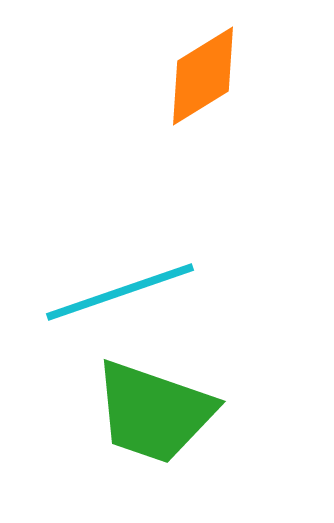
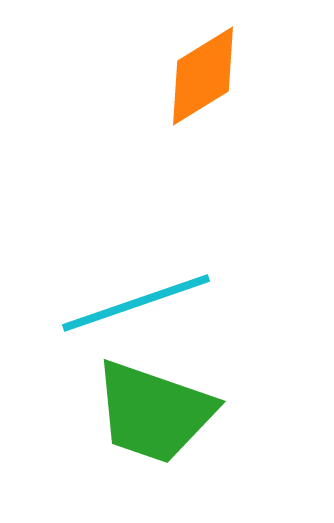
cyan line: moved 16 px right, 11 px down
